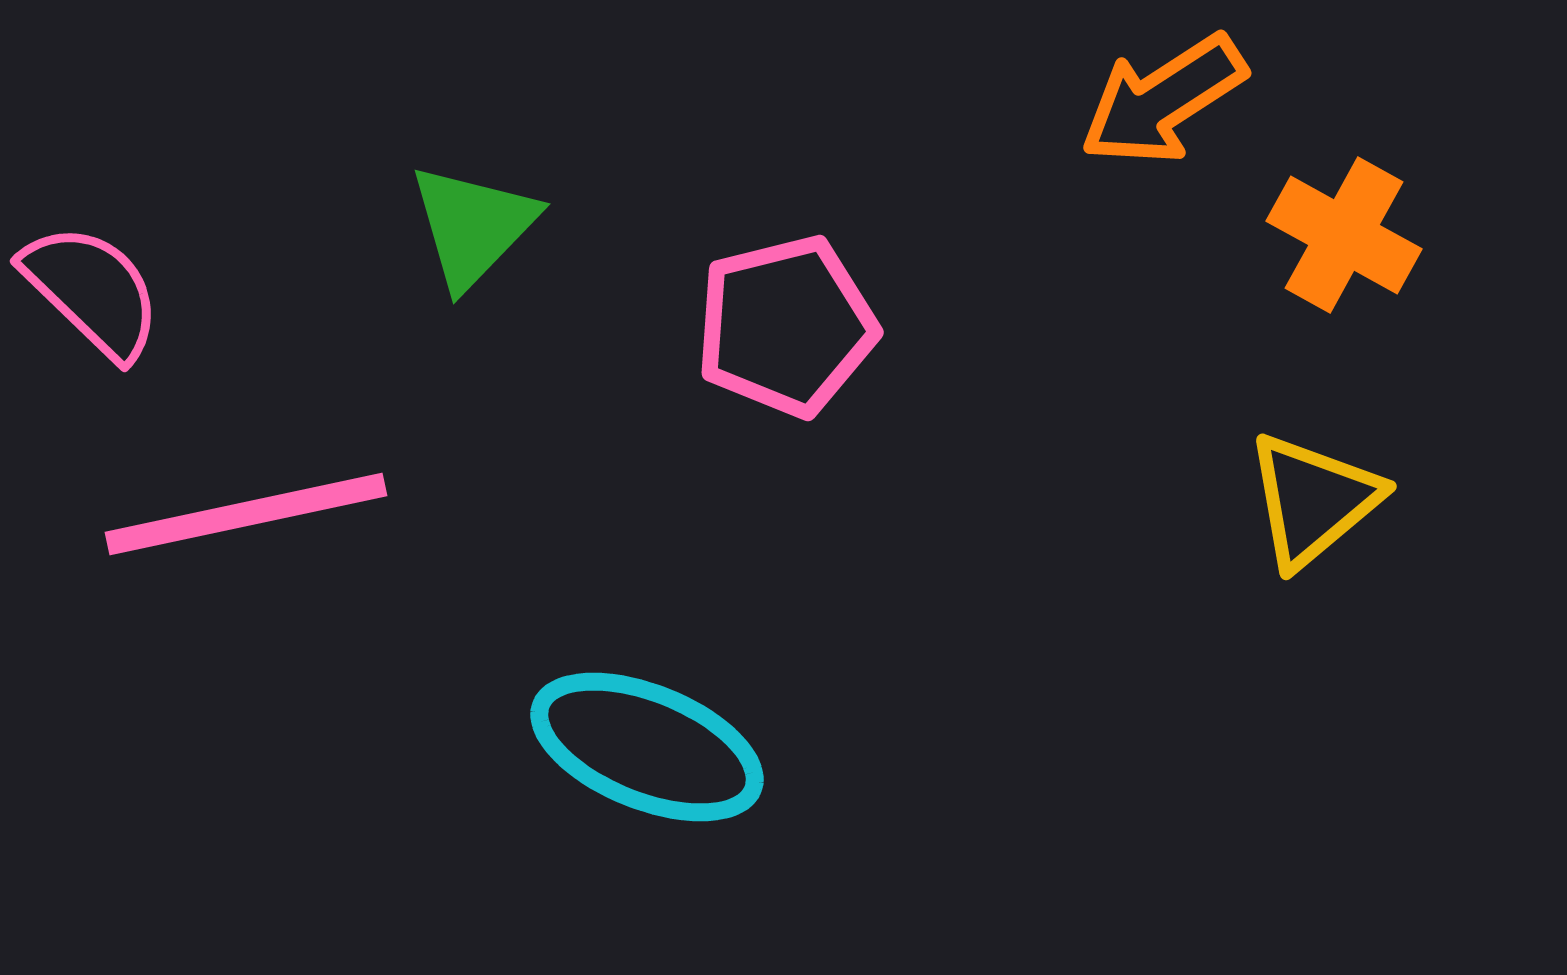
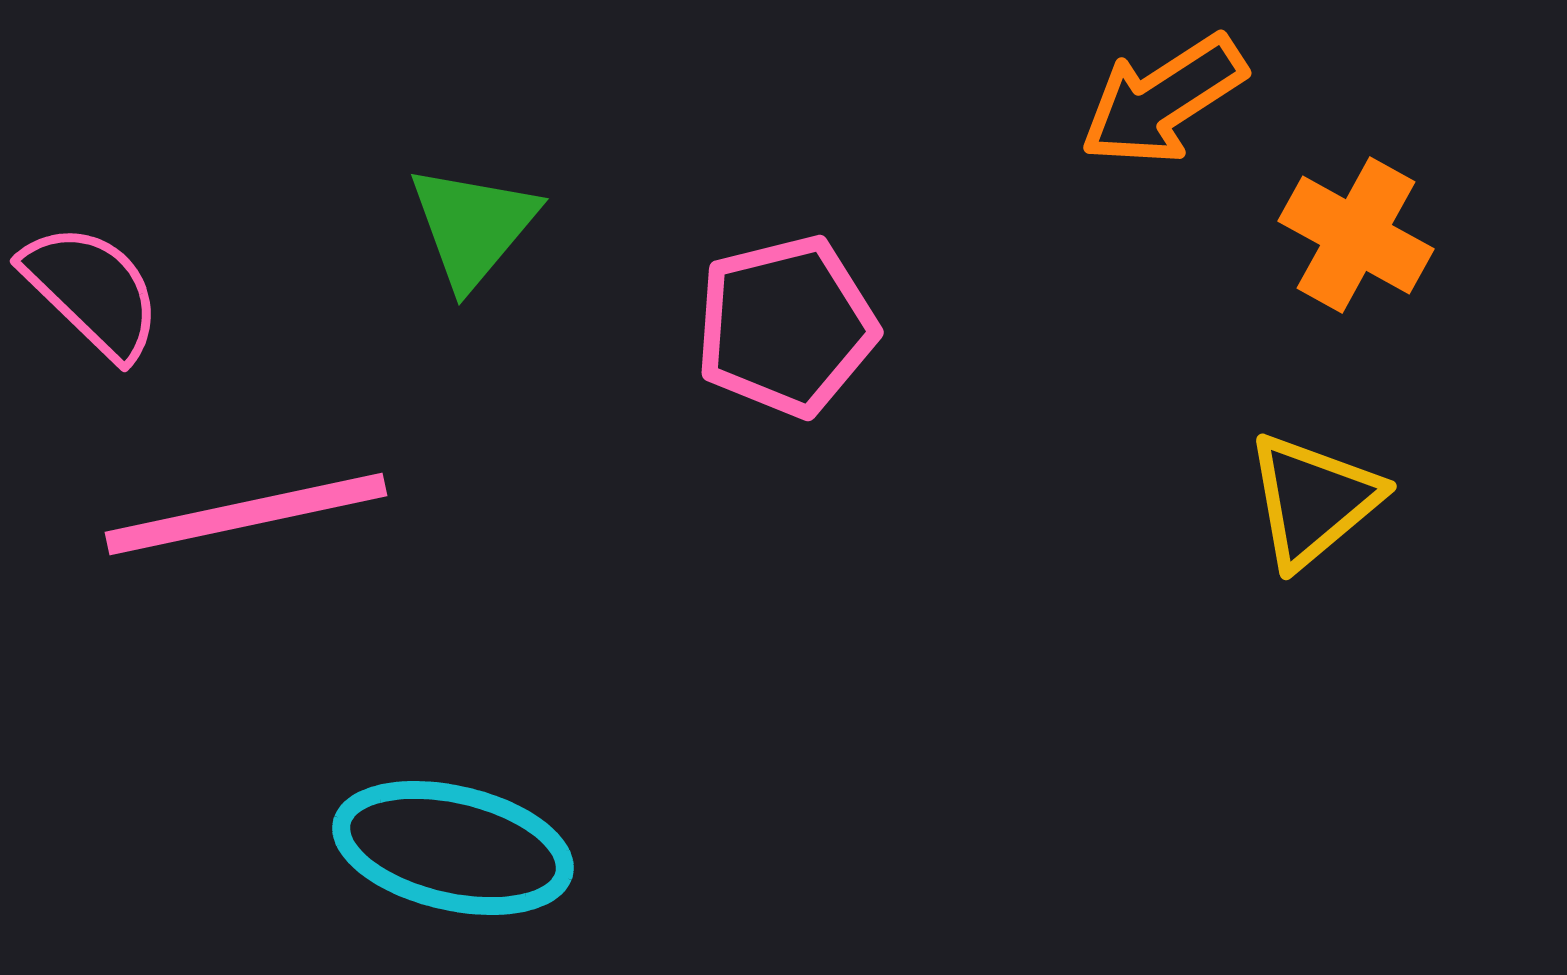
green triangle: rotated 4 degrees counterclockwise
orange cross: moved 12 px right
cyan ellipse: moved 194 px left, 101 px down; rotated 9 degrees counterclockwise
